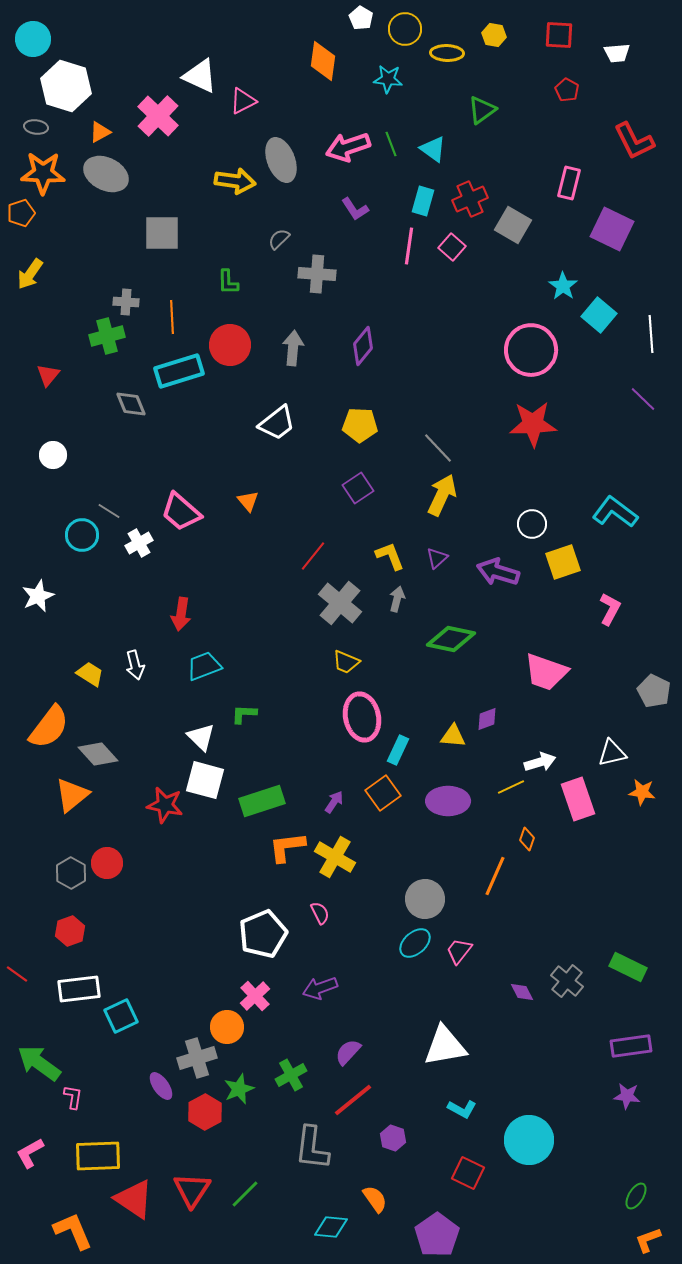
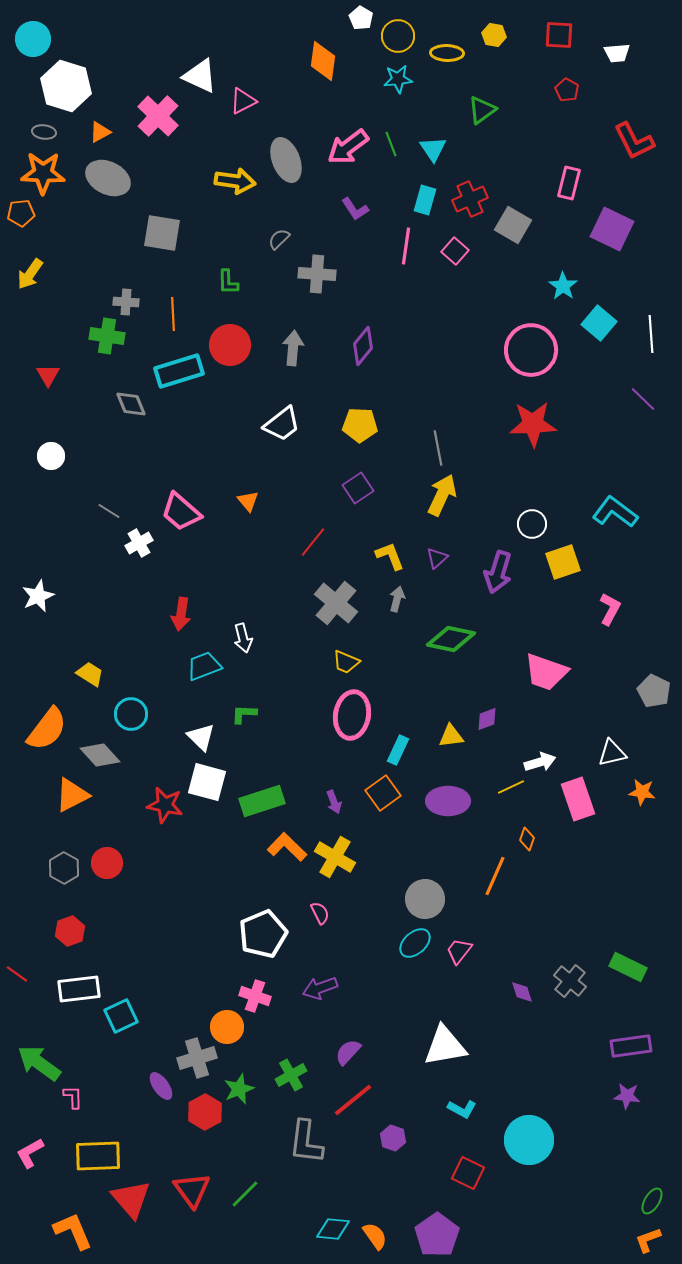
yellow circle at (405, 29): moved 7 px left, 7 px down
cyan star at (388, 79): moved 10 px right; rotated 12 degrees counterclockwise
gray ellipse at (36, 127): moved 8 px right, 5 px down
pink arrow at (348, 147): rotated 18 degrees counterclockwise
cyan triangle at (433, 149): rotated 20 degrees clockwise
gray ellipse at (281, 160): moved 5 px right
gray ellipse at (106, 174): moved 2 px right, 4 px down
cyan rectangle at (423, 201): moved 2 px right, 1 px up
orange pentagon at (21, 213): rotated 12 degrees clockwise
gray square at (162, 233): rotated 9 degrees clockwise
pink line at (409, 246): moved 3 px left
pink square at (452, 247): moved 3 px right, 4 px down
cyan square at (599, 315): moved 8 px down
orange line at (172, 317): moved 1 px right, 3 px up
green cross at (107, 336): rotated 24 degrees clockwise
red triangle at (48, 375): rotated 10 degrees counterclockwise
white trapezoid at (277, 423): moved 5 px right, 1 px down
gray line at (438, 448): rotated 32 degrees clockwise
white circle at (53, 455): moved 2 px left, 1 px down
cyan circle at (82, 535): moved 49 px right, 179 px down
red line at (313, 556): moved 14 px up
purple arrow at (498, 572): rotated 90 degrees counterclockwise
gray cross at (340, 603): moved 4 px left
white arrow at (135, 665): moved 108 px right, 27 px up
pink ellipse at (362, 717): moved 10 px left, 2 px up; rotated 21 degrees clockwise
orange semicircle at (49, 727): moved 2 px left, 2 px down
yellow triangle at (453, 736): moved 2 px left; rotated 12 degrees counterclockwise
gray diamond at (98, 754): moved 2 px right, 1 px down
white square at (205, 780): moved 2 px right, 2 px down
orange triangle at (72, 795): rotated 12 degrees clockwise
purple arrow at (334, 802): rotated 125 degrees clockwise
orange L-shape at (287, 847): rotated 51 degrees clockwise
gray hexagon at (71, 873): moved 7 px left, 5 px up
gray cross at (567, 981): moved 3 px right
purple diamond at (522, 992): rotated 10 degrees clockwise
pink cross at (255, 996): rotated 28 degrees counterclockwise
pink L-shape at (73, 1097): rotated 10 degrees counterclockwise
gray L-shape at (312, 1148): moved 6 px left, 6 px up
red triangle at (192, 1190): rotated 9 degrees counterclockwise
green ellipse at (636, 1196): moved 16 px right, 5 px down
red triangle at (134, 1199): moved 3 px left; rotated 15 degrees clockwise
orange semicircle at (375, 1199): moved 37 px down
cyan diamond at (331, 1227): moved 2 px right, 2 px down
